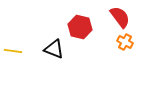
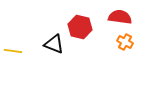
red semicircle: rotated 45 degrees counterclockwise
black triangle: moved 5 px up
